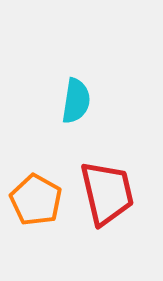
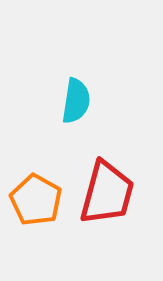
red trapezoid: rotated 28 degrees clockwise
